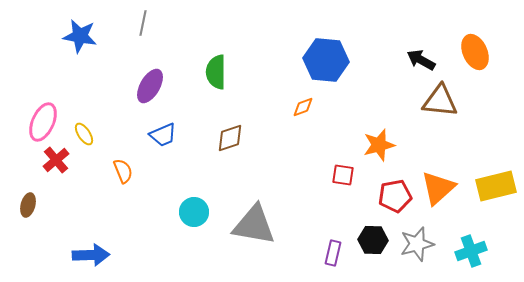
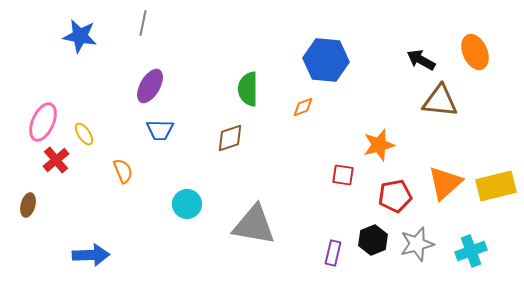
green semicircle: moved 32 px right, 17 px down
blue trapezoid: moved 3 px left, 5 px up; rotated 24 degrees clockwise
orange triangle: moved 7 px right, 5 px up
cyan circle: moved 7 px left, 8 px up
black hexagon: rotated 24 degrees counterclockwise
